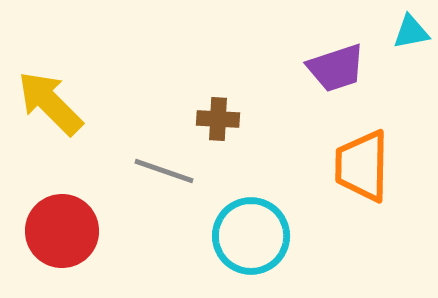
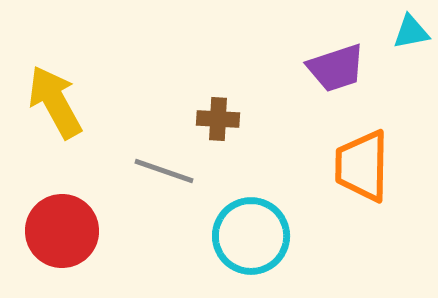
yellow arrow: moved 5 px right, 1 px up; rotated 16 degrees clockwise
